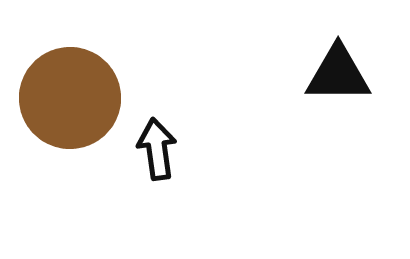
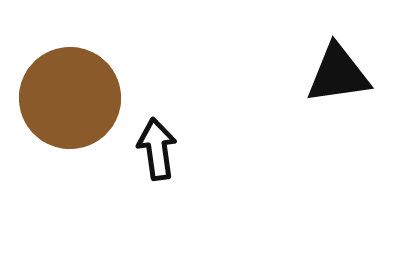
black triangle: rotated 8 degrees counterclockwise
